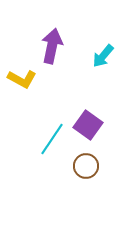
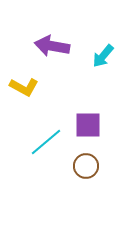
purple arrow: rotated 92 degrees counterclockwise
yellow L-shape: moved 2 px right, 8 px down
purple square: rotated 36 degrees counterclockwise
cyan line: moved 6 px left, 3 px down; rotated 16 degrees clockwise
